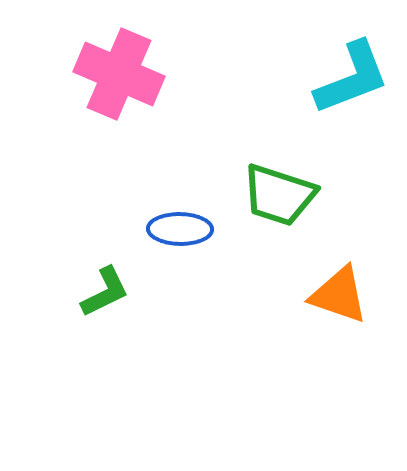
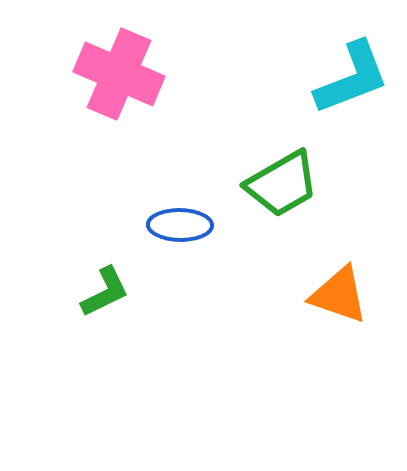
green trapezoid: moved 3 px right, 11 px up; rotated 48 degrees counterclockwise
blue ellipse: moved 4 px up
